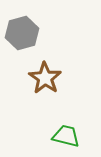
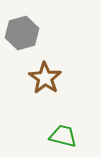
green trapezoid: moved 3 px left
